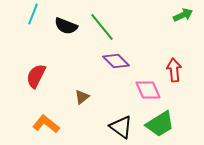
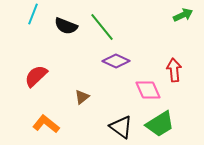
purple diamond: rotated 20 degrees counterclockwise
red semicircle: rotated 20 degrees clockwise
